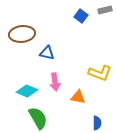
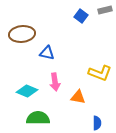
green semicircle: rotated 60 degrees counterclockwise
